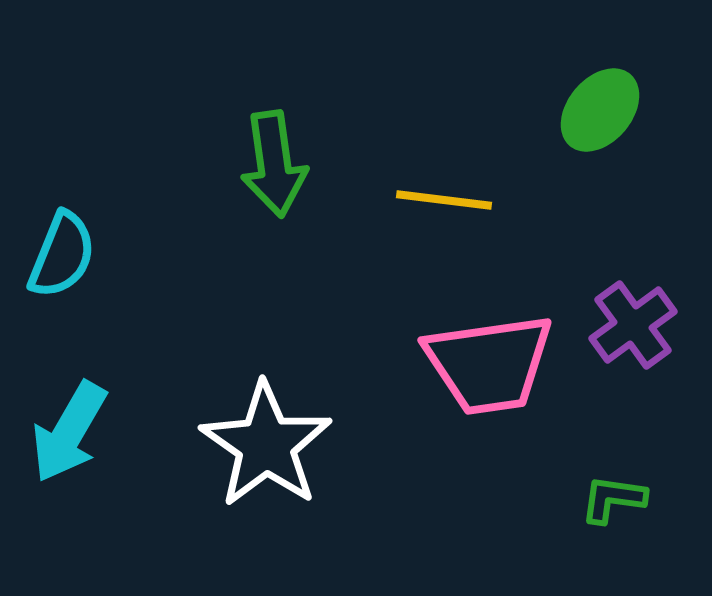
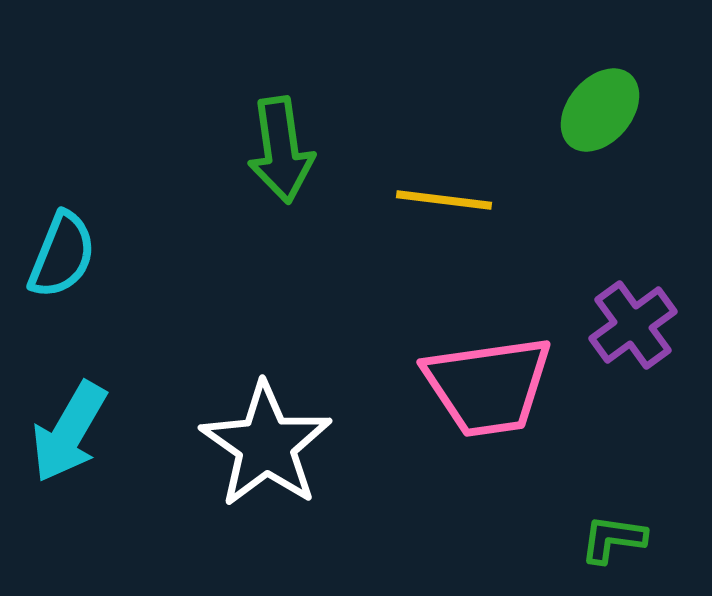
green arrow: moved 7 px right, 14 px up
pink trapezoid: moved 1 px left, 22 px down
green L-shape: moved 40 px down
